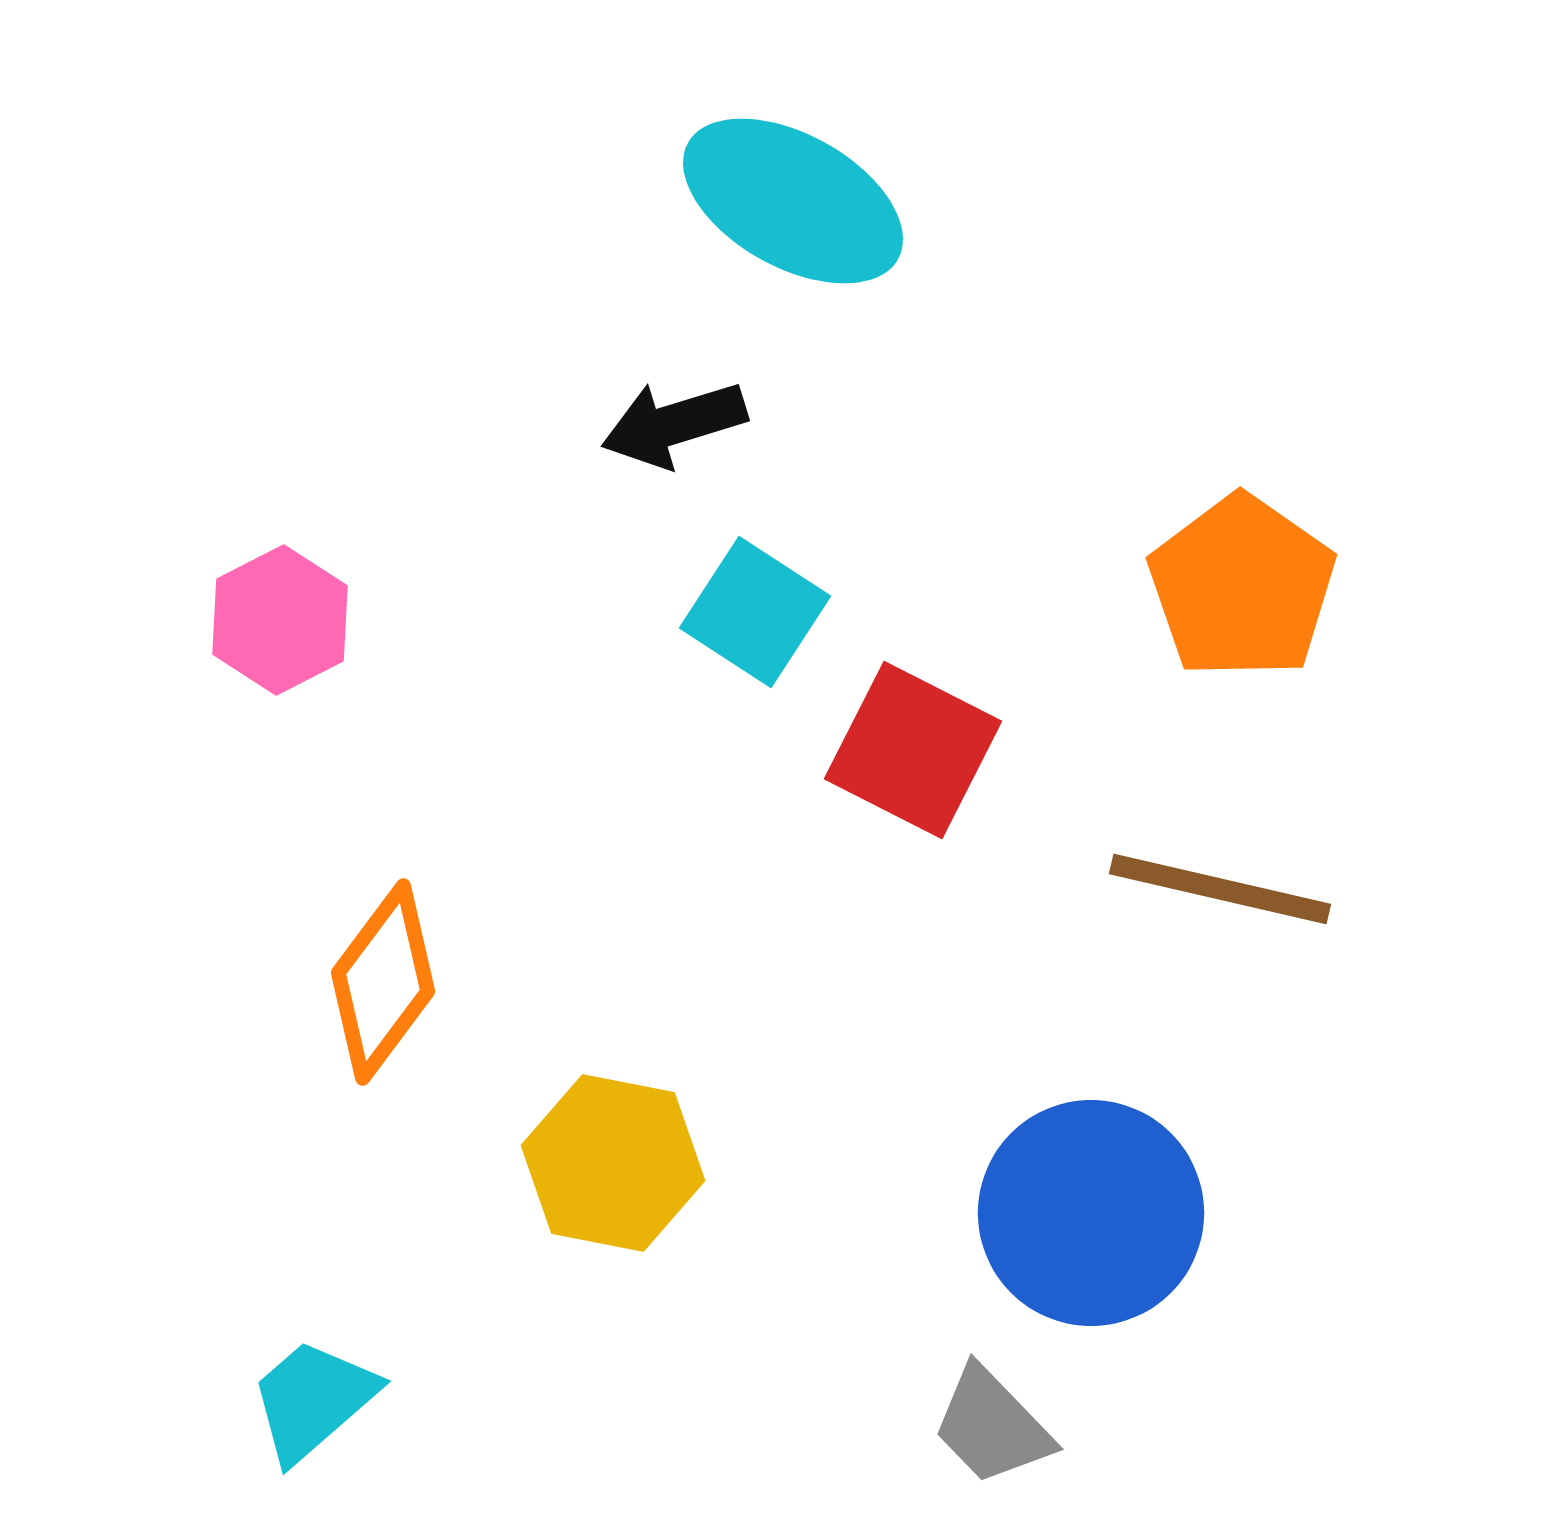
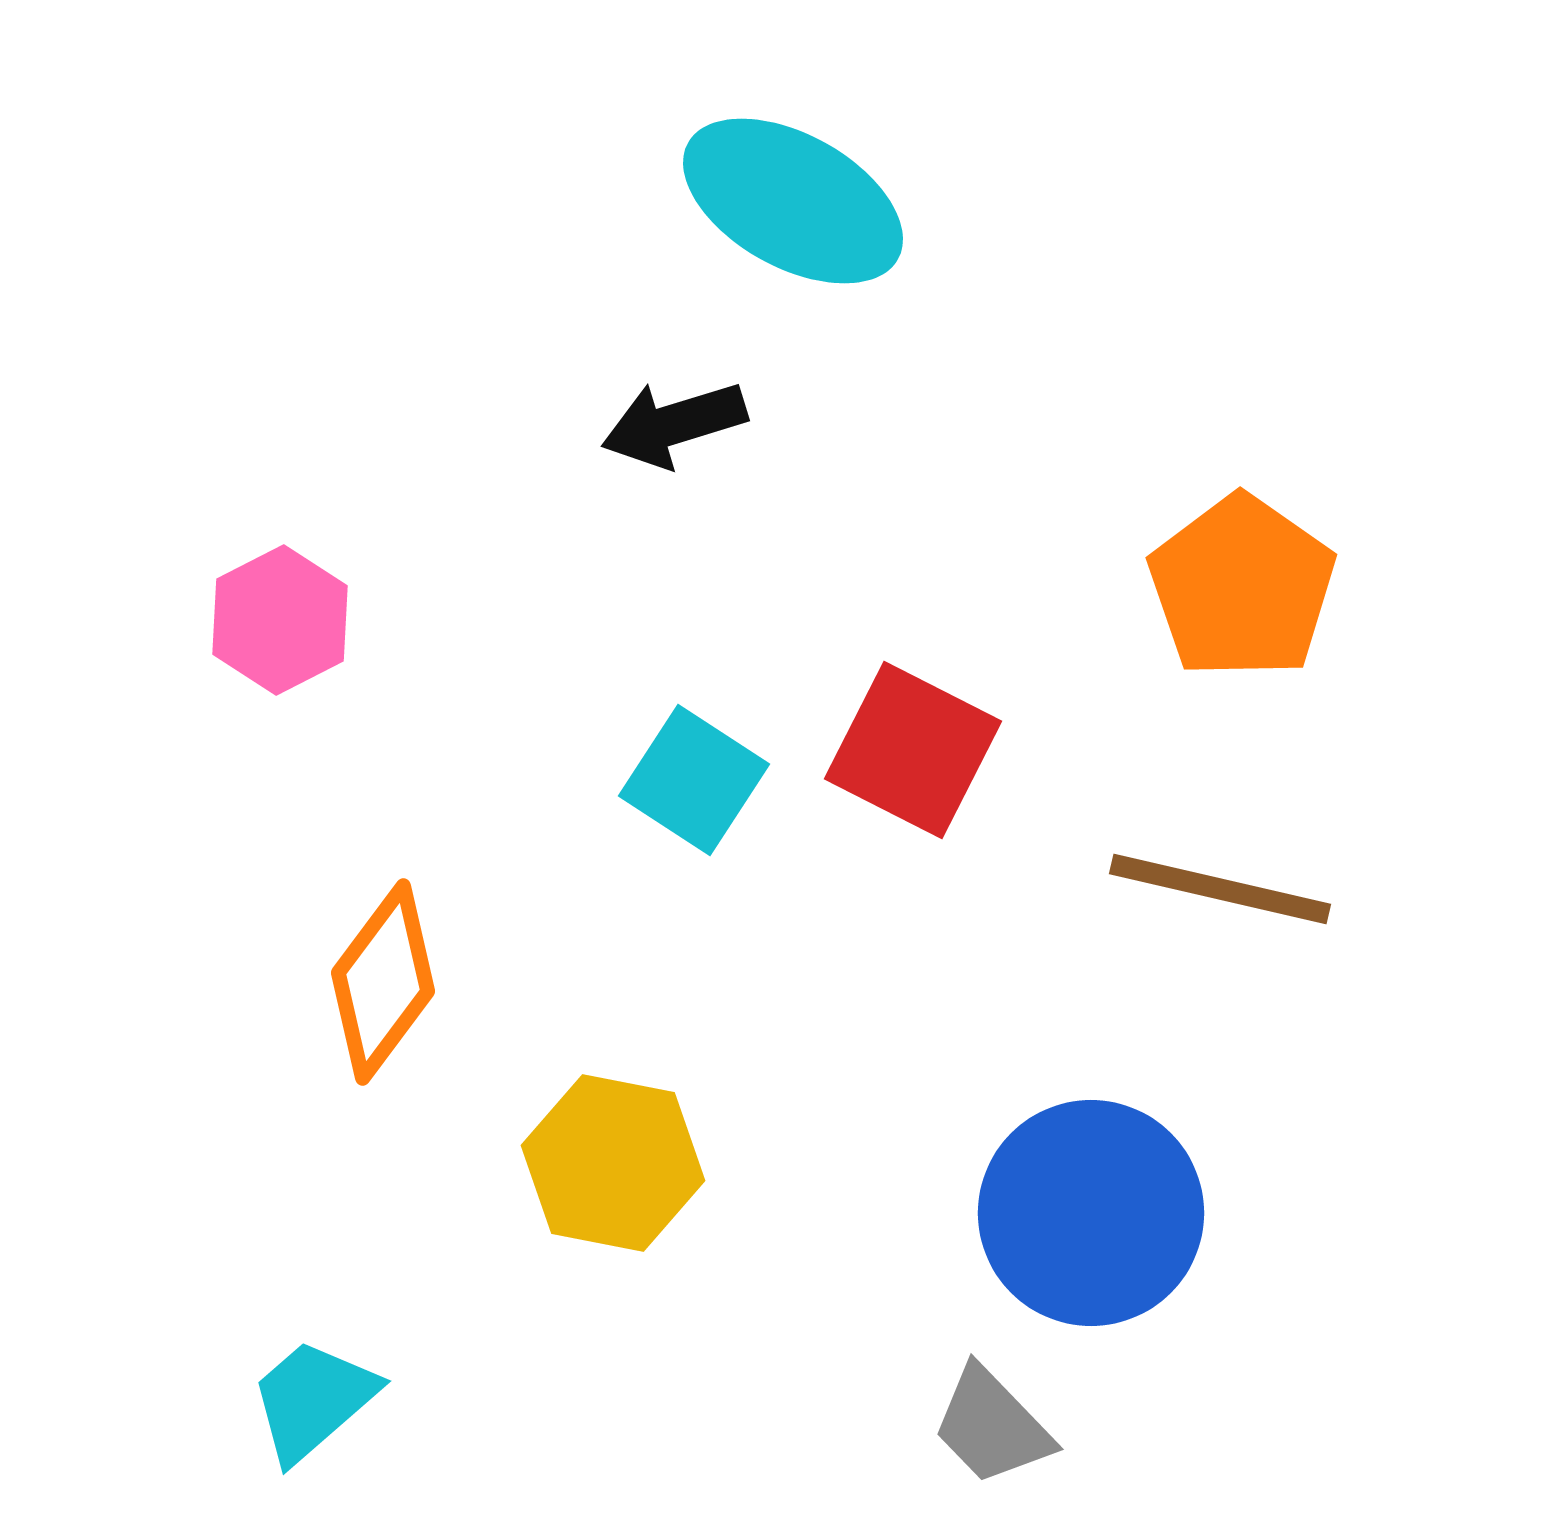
cyan square: moved 61 px left, 168 px down
